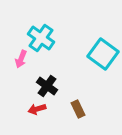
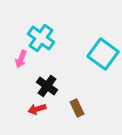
brown rectangle: moved 1 px left, 1 px up
